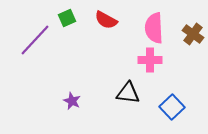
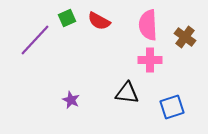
red semicircle: moved 7 px left, 1 px down
pink semicircle: moved 6 px left, 3 px up
brown cross: moved 8 px left, 3 px down
black triangle: moved 1 px left
purple star: moved 1 px left, 1 px up
blue square: rotated 25 degrees clockwise
